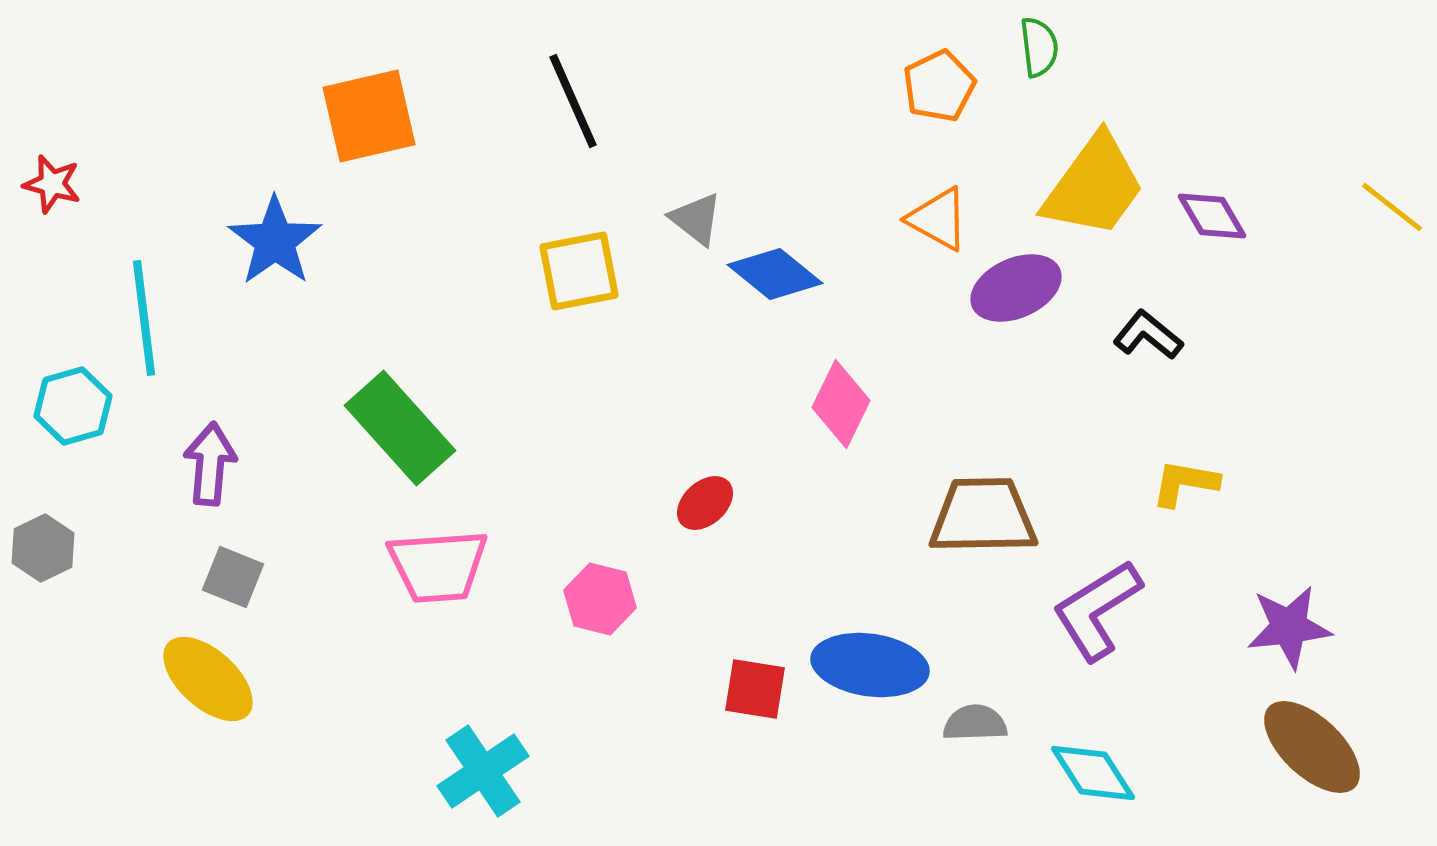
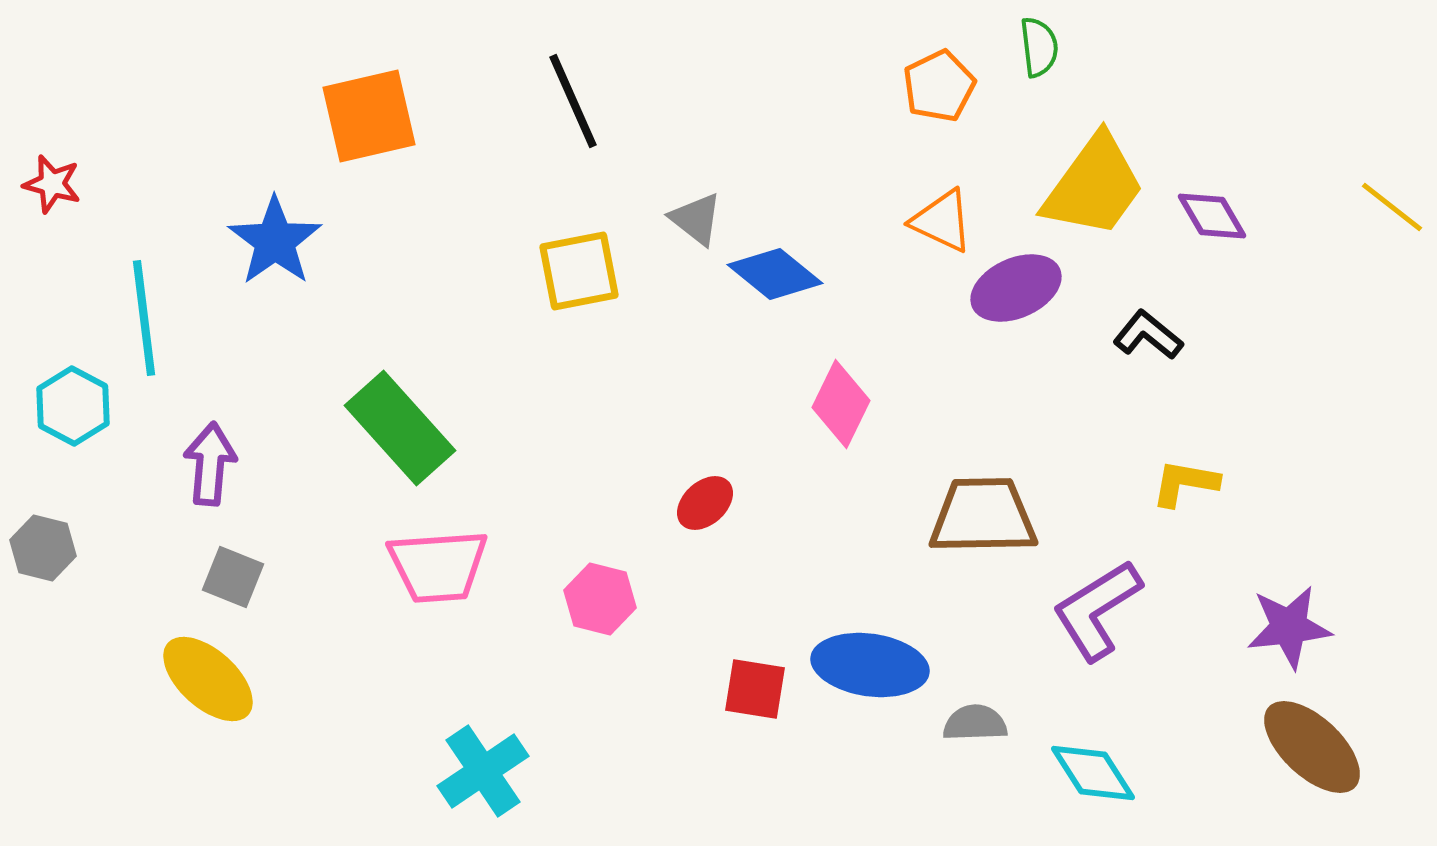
orange triangle: moved 4 px right, 2 px down; rotated 4 degrees counterclockwise
cyan hexagon: rotated 16 degrees counterclockwise
gray hexagon: rotated 20 degrees counterclockwise
